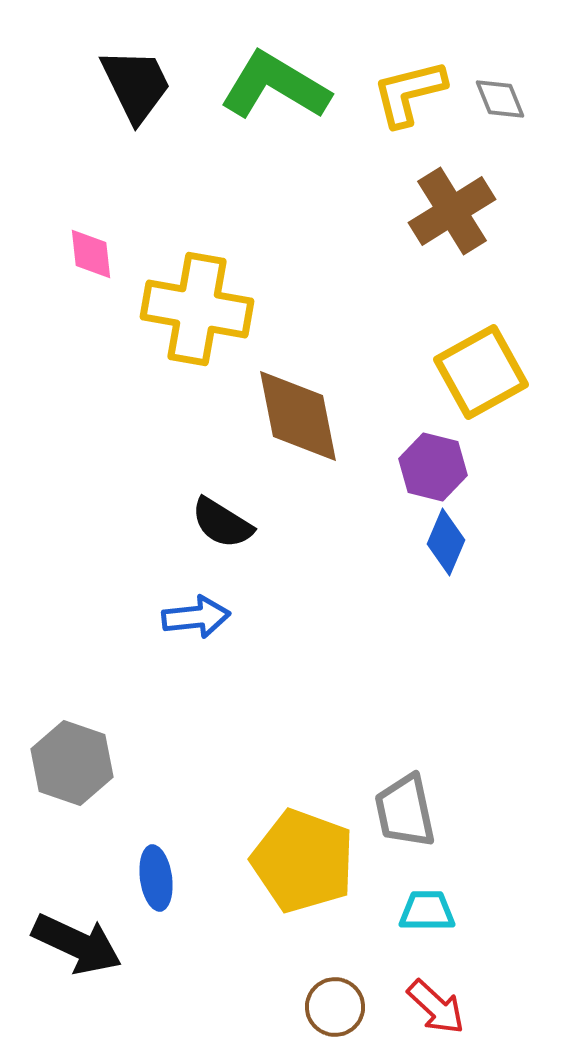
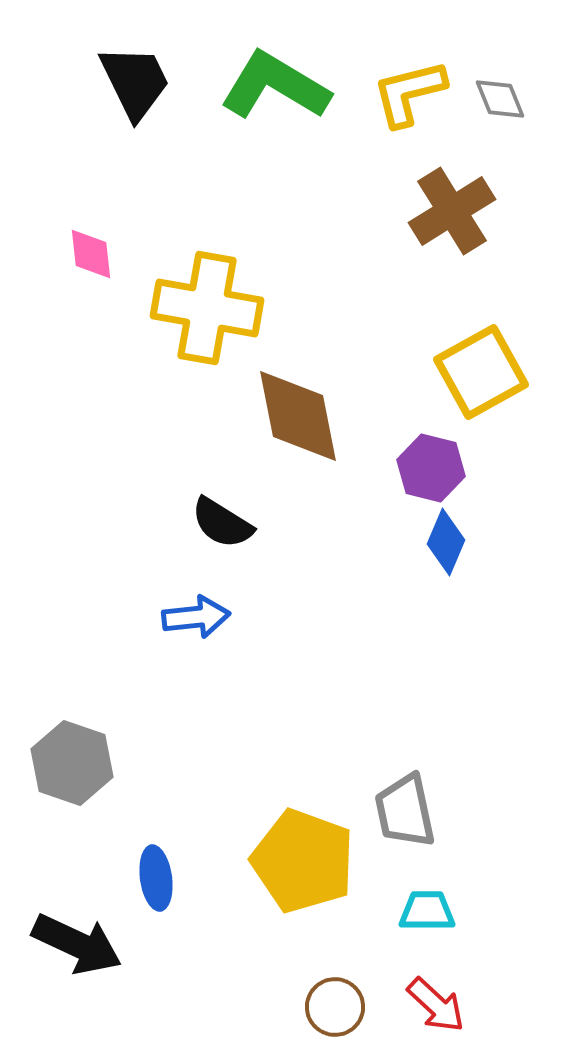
black trapezoid: moved 1 px left, 3 px up
yellow cross: moved 10 px right, 1 px up
purple hexagon: moved 2 px left, 1 px down
red arrow: moved 2 px up
